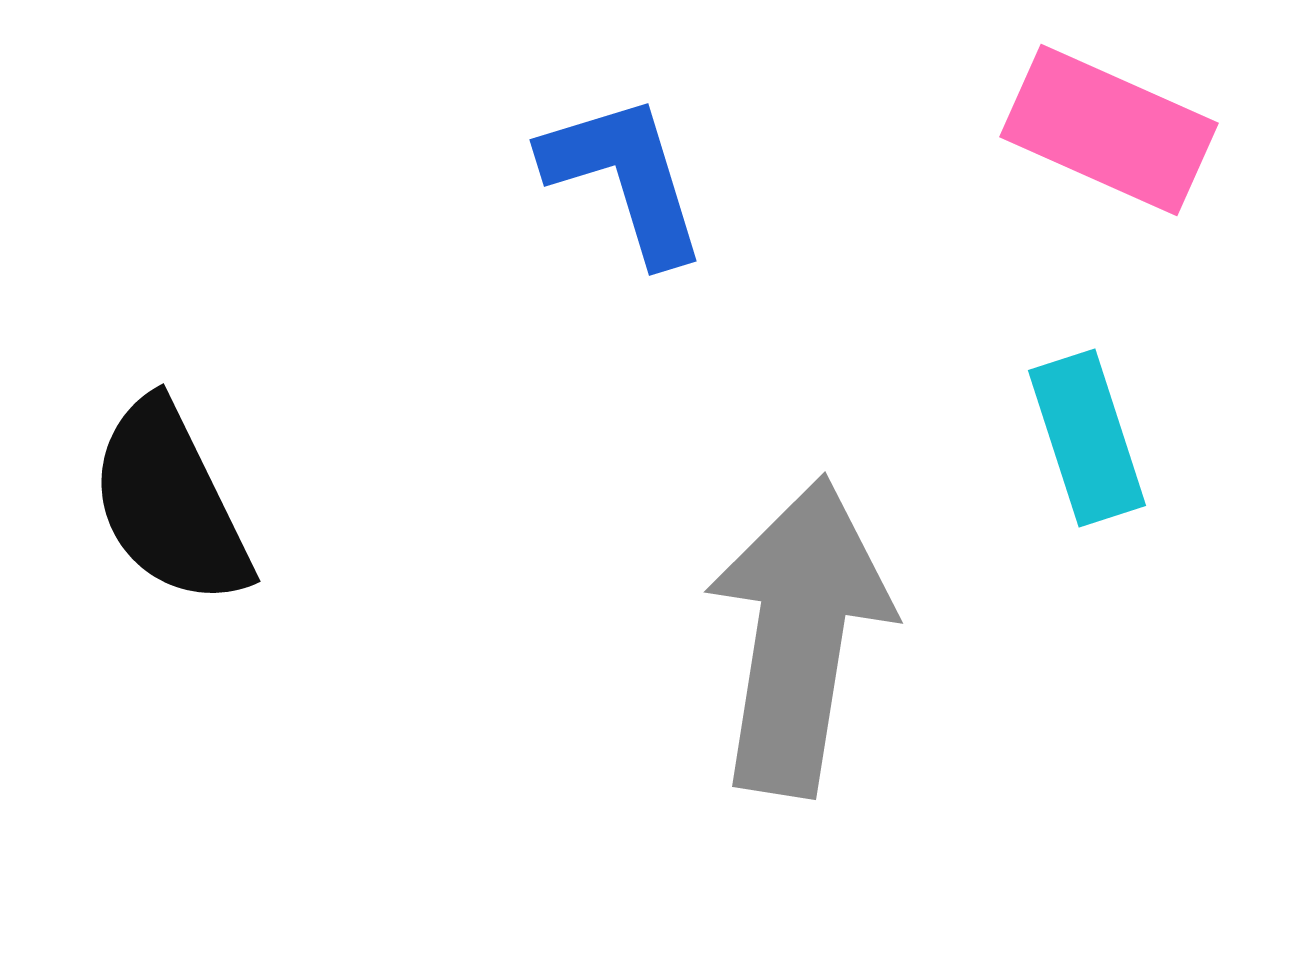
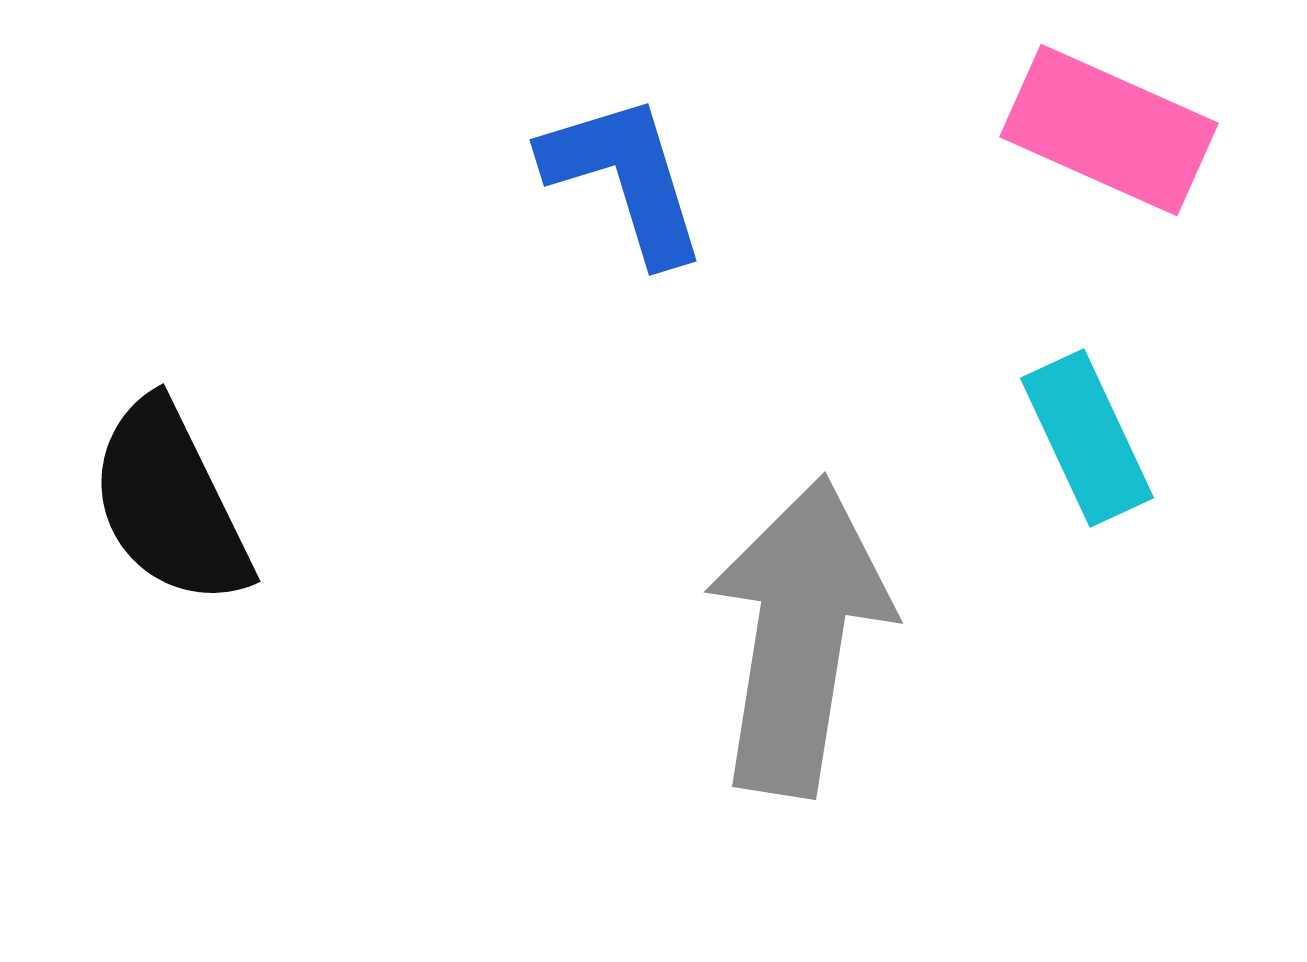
cyan rectangle: rotated 7 degrees counterclockwise
